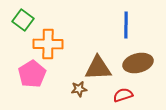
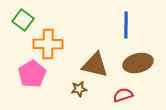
brown triangle: moved 3 px left, 3 px up; rotated 16 degrees clockwise
